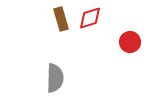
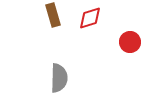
brown rectangle: moved 8 px left, 4 px up
gray semicircle: moved 4 px right
